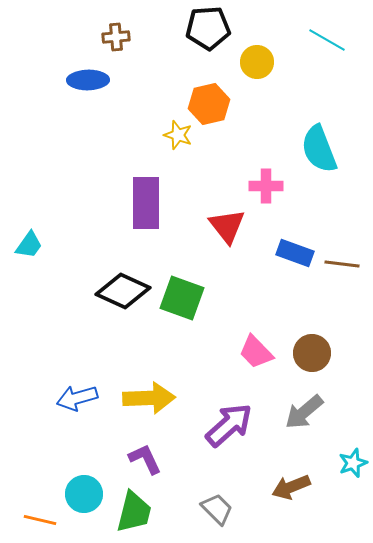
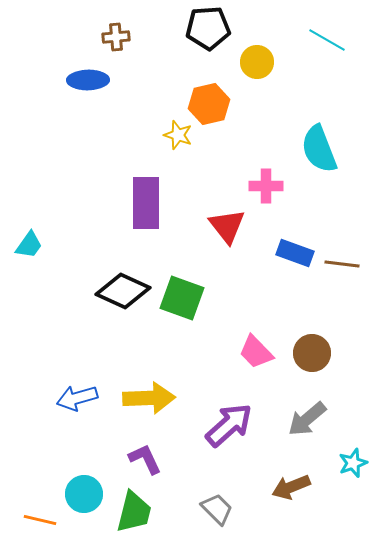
gray arrow: moved 3 px right, 7 px down
